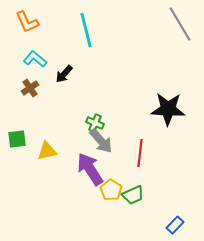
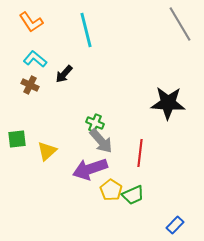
orange L-shape: moved 4 px right; rotated 10 degrees counterclockwise
brown cross: moved 3 px up; rotated 30 degrees counterclockwise
black star: moved 6 px up
yellow triangle: rotated 30 degrees counterclockwise
purple arrow: rotated 76 degrees counterclockwise
